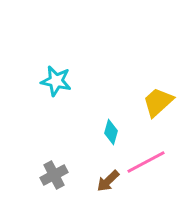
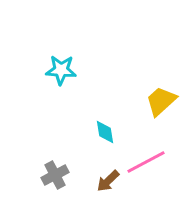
cyan star: moved 5 px right, 11 px up; rotated 8 degrees counterclockwise
yellow trapezoid: moved 3 px right, 1 px up
cyan diamond: moved 6 px left; rotated 25 degrees counterclockwise
gray cross: moved 1 px right
